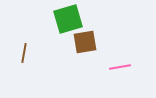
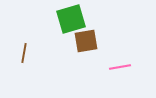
green square: moved 3 px right
brown square: moved 1 px right, 1 px up
